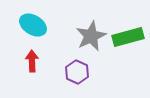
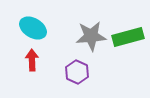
cyan ellipse: moved 3 px down
gray star: rotated 20 degrees clockwise
red arrow: moved 1 px up
